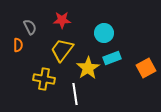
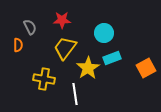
yellow trapezoid: moved 3 px right, 2 px up
